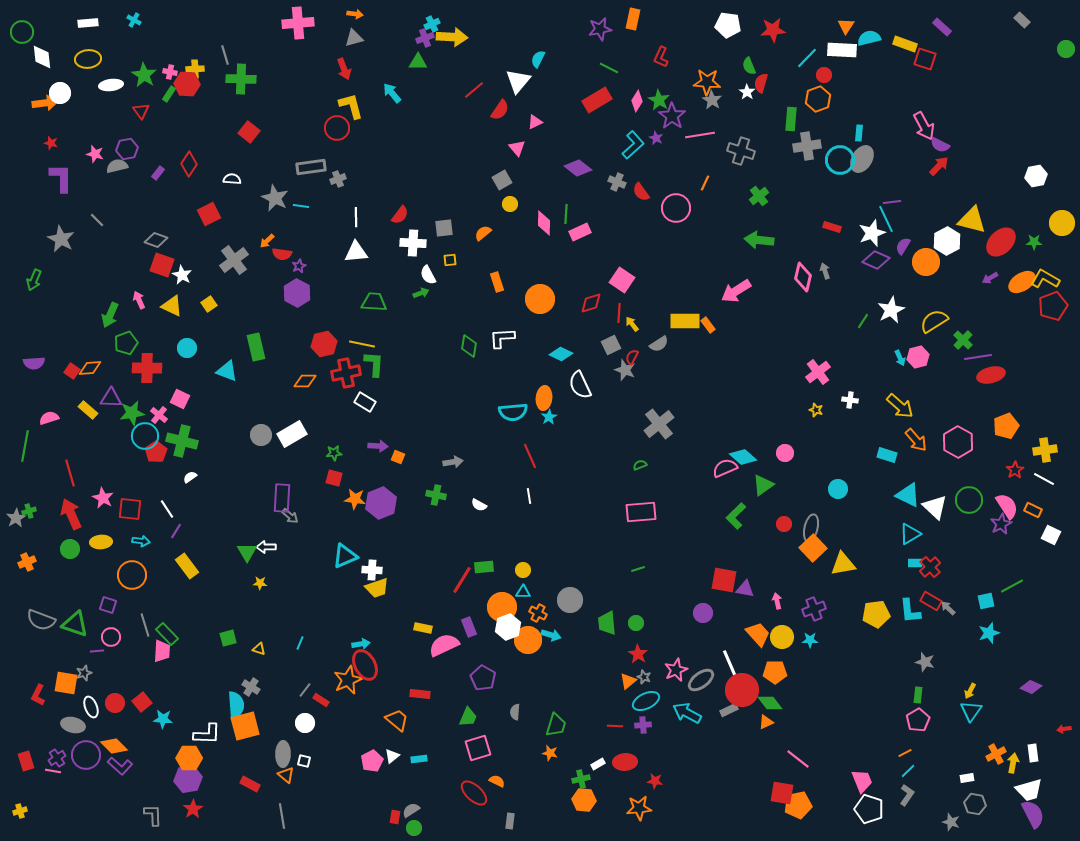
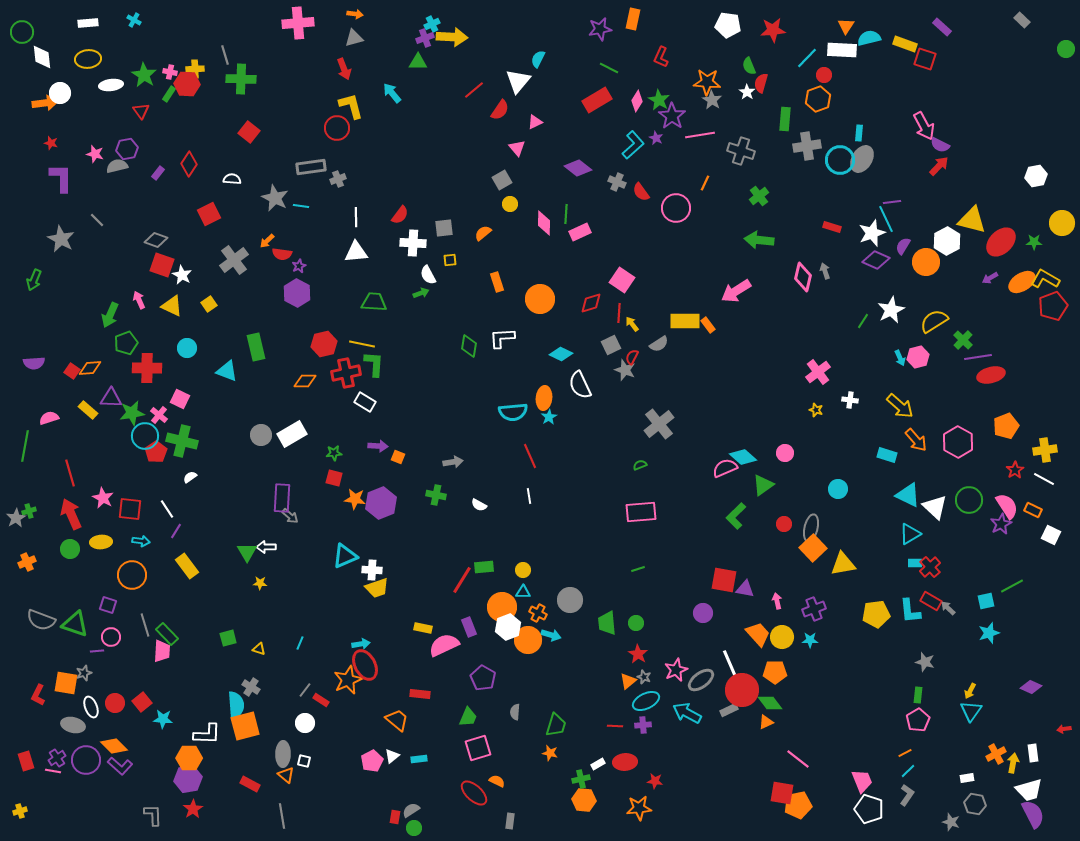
green rectangle at (791, 119): moved 6 px left
purple circle at (86, 755): moved 5 px down
